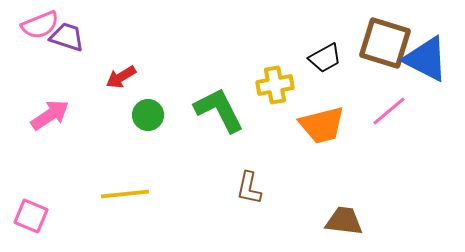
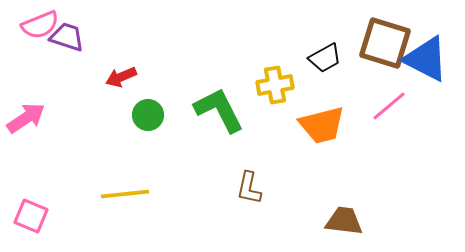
red arrow: rotated 8 degrees clockwise
pink line: moved 5 px up
pink arrow: moved 24 px left, 3 px down
